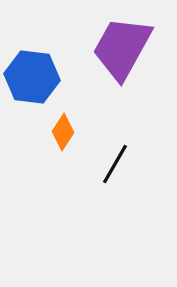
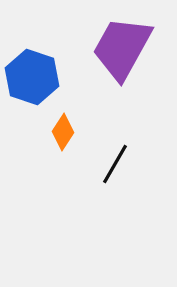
blue hexagon: rotated 12 degrees clockwise
